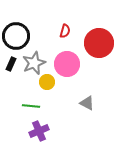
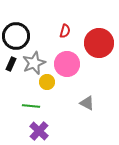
purple cross: rotated 24 degrees counterclockwise
